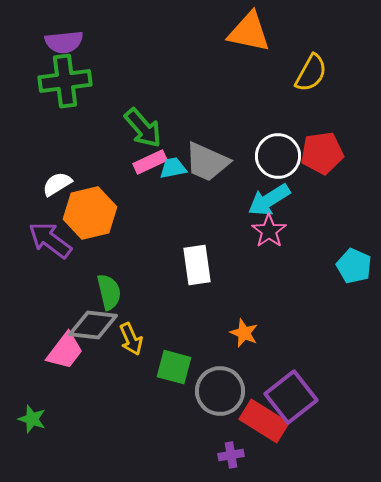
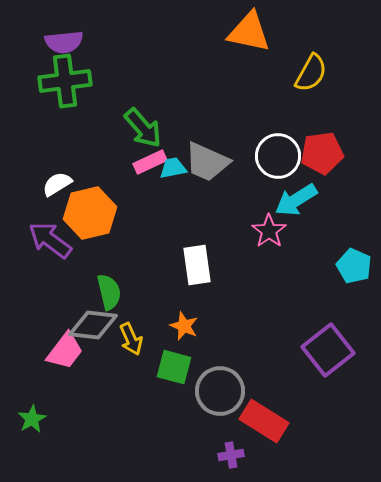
cyan arrow: moved 27 px right
orange star: moved 60 px left, 7 px up
purple square: moved 37 px right, 47 px up
green star: rotated 24 degrees clockwise
